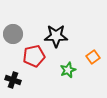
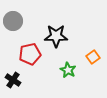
gray circle: moved 13 px up
red pentagon: moved 4 px left, 2 px up
green star: rotated 21 degrees counterclockwise
black cross: rotated 14 degrees clockwise
